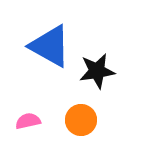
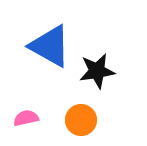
pink semicircle: moved 2 px left, 3 px up
